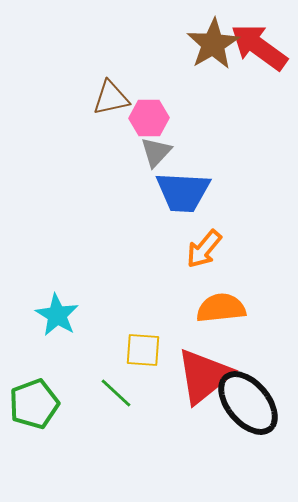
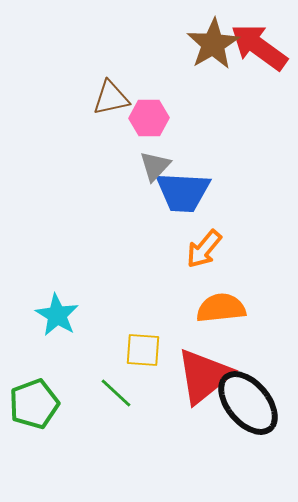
gray triangle: moved 1 px left, 14 px down
